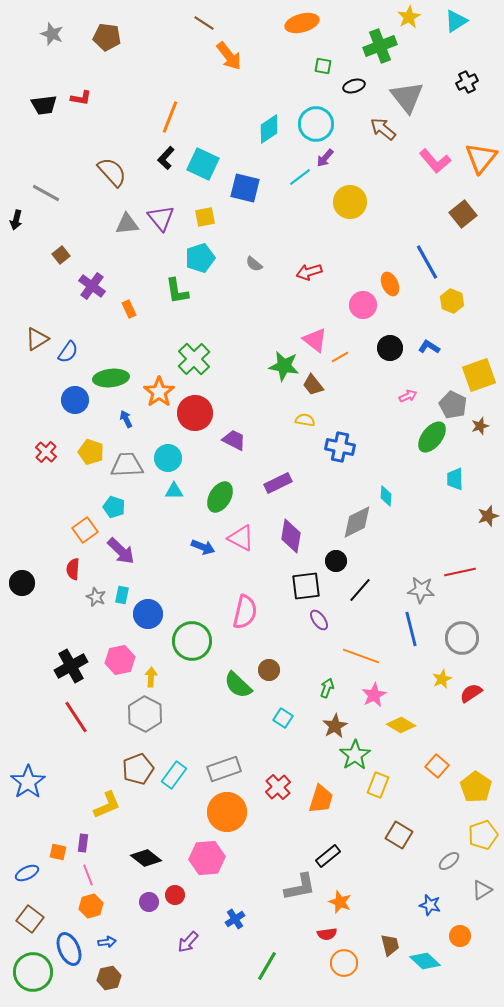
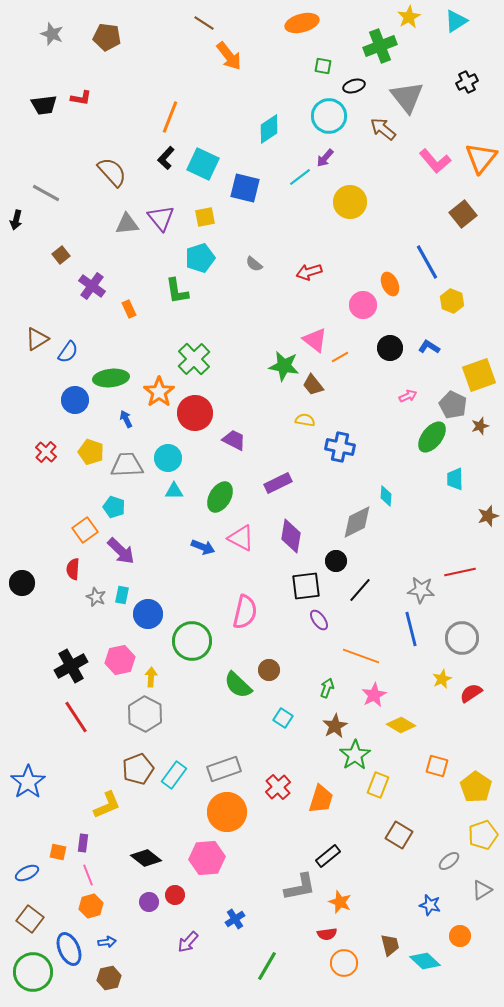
cyan circle at (316, 124): moved 13 px right, 8 px up
orange square at (437, 766): rotated 25 degrees counterclockwise
